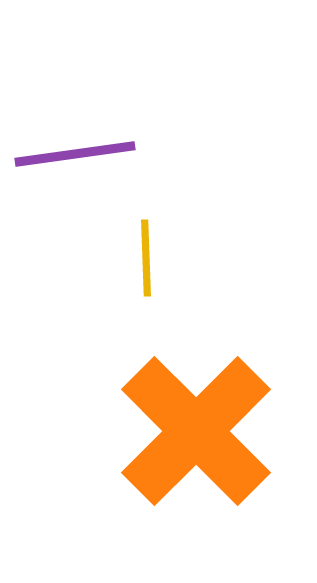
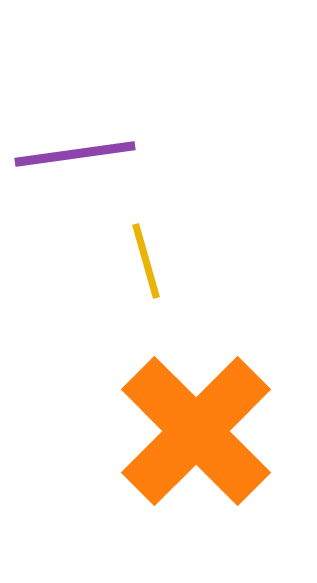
yellow line: moved 3 px down; rotated 14 degrees counterclockwise
